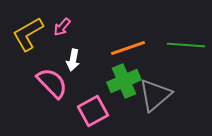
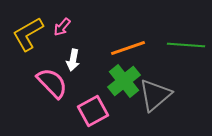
green cross: rotated 16 degrees counterclockwise
